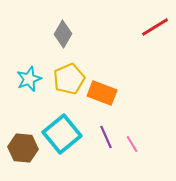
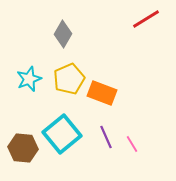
red line: moved 9 px left, 8 px up
